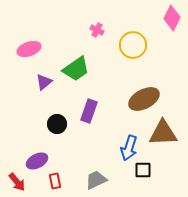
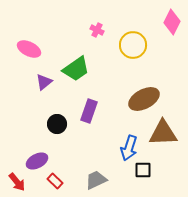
pink diamond: moved 4 px down
pink ellipse: rotated 45 degrees clockwise
red rectangle: rotated 35 degrees counterclockwise
